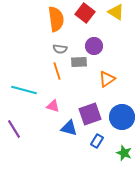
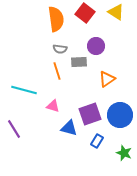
purple circle: moved 2 px right
blue circle: moved 2 px left, 2 px up
